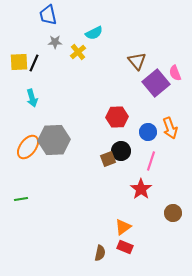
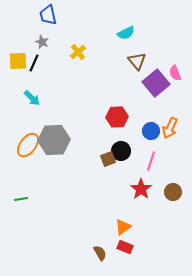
cyan semicircle: moved 32 px right
gray star: moved 13 px left; rotated 24 degrees clockwise
yellow square: moved 1 px left, 1 px up
cyan arrow: rotated 30 degrees counterclockwise
orange arrow: rotated 45 degrees clockwise
blue circle: moved 3 px right, 1 px up
orange ellipse: moved 2 px up
brown circle: moved 21 px up
brown semicircle: rotated 42 degrees counterclockwise
